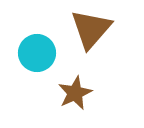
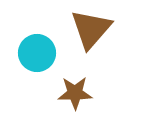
brown star: rotated 24 degrees clockwise
